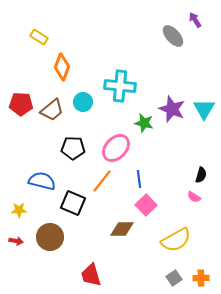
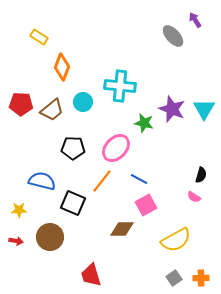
blue line: rotated 54 degrees counterclockwise
pink square: rotated 15 degrees clockwise
